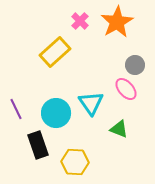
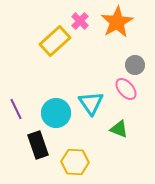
yellow rectangle: moved 11 px up
